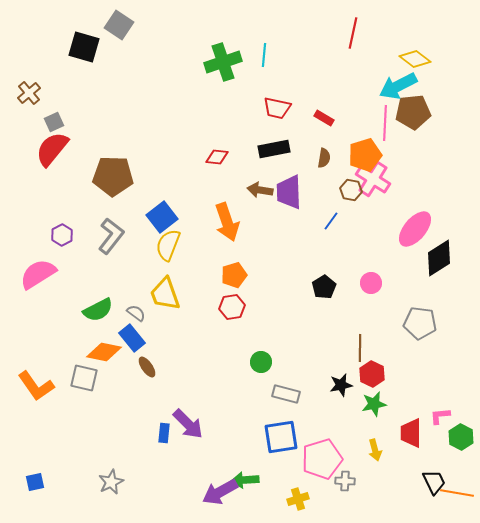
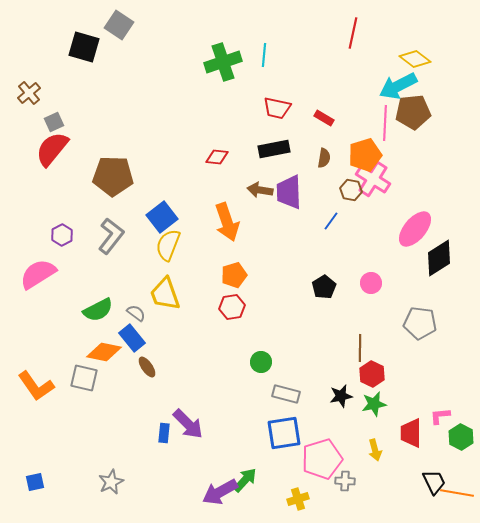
black star at (341, 385): moved 11 px down
blue square at (281, 437): moved 3 px right, 4 px up
green arrow at (245, 480): rotated 136 degrees clockwise
